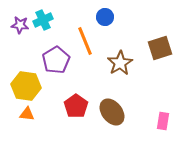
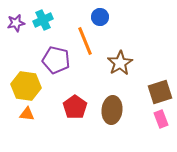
blue circle: moved 5 px left
purple star: moved 4 px left, 2 px up; rotated 18 degrees counterclockwise
brown square: moved 44 px down
purple pentagon: rotated 28 degrees counterclockwise
red pentagon: moved 1 px left, 1 px down
brown ellipse: moved 2 px up; rotated 44 degrees clockwise
pink rectangle: moved 2 px left, 2 px up; rotated 30 degrees counterclockwise
